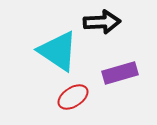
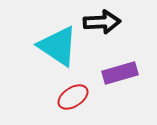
cyan triangle: moved 5 px up
